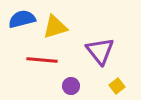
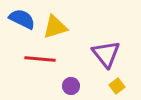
blue semicircle: rotated 40 degrees clockwise
purple triangle: moved 6 px right, 3 px down
red line: moved 2 px left, 1 px up
